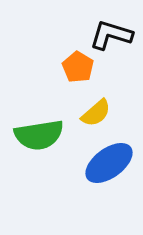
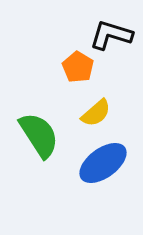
green semicircle: rotated 114 degrees counterclockwise
blue ellipse: moved 6 px left
